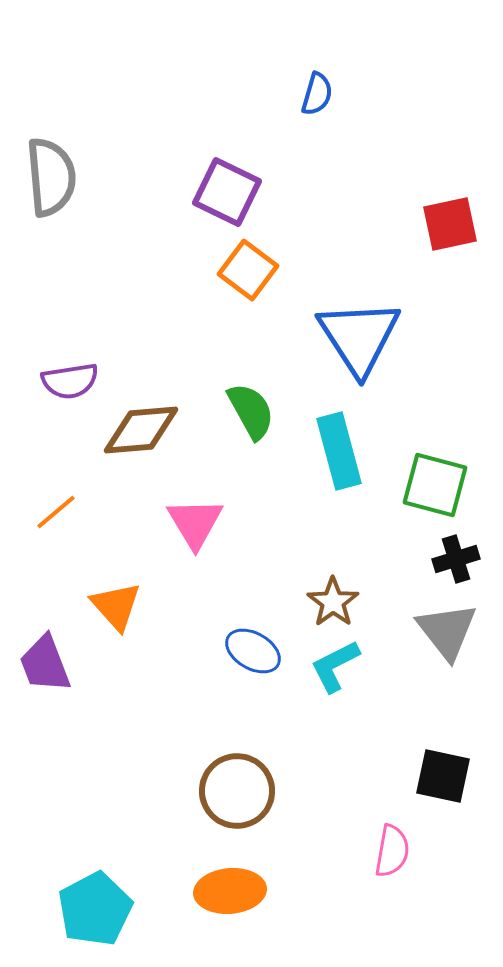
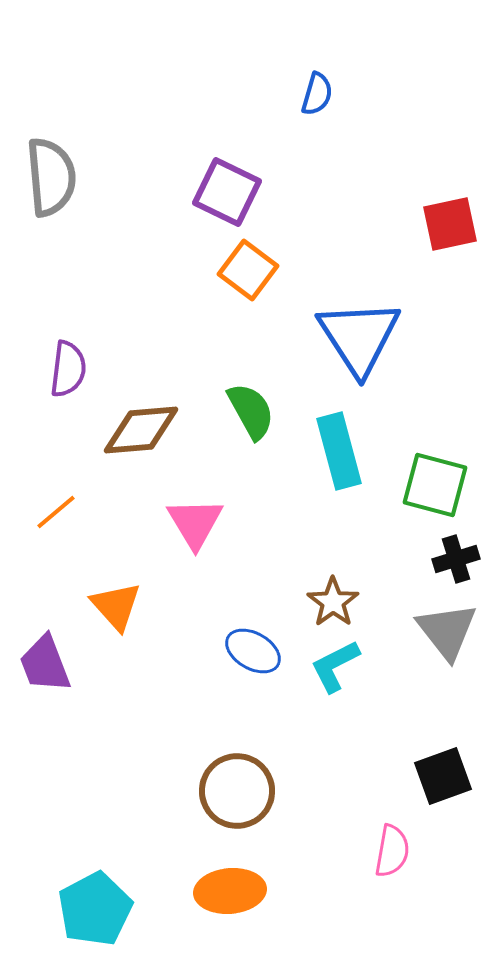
purple semicircle: moved 2 px left, 12 px up; rotated 74 degrees counterclockwise
black square: rotated 32 degrees counterclockwise
